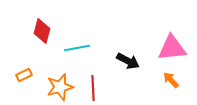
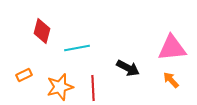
black arrow: moved 7 px down
